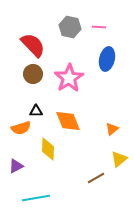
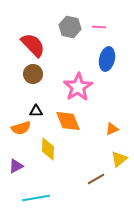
pink star: moved 9 px right, 9 px down
orange triangle: rotated 16 degrees clockwise
brown line: moved 1 px down
